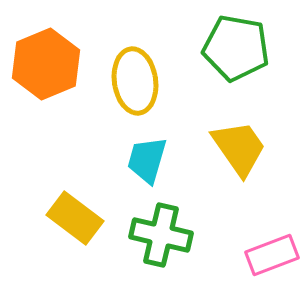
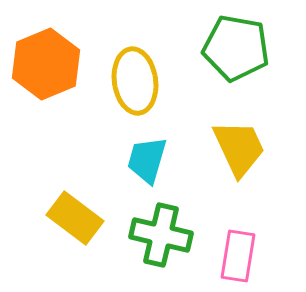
yellow trapezoid: rotated 10 degrees clockwise
pink rectangle: moved 34 px left, 1 px down; rotated 60 degrees counterclockwise
